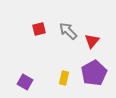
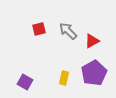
red triangle: rotated 21 degrees clockwise
